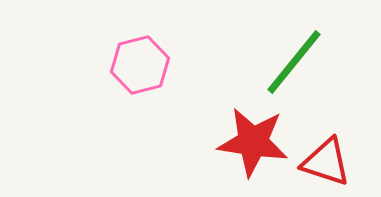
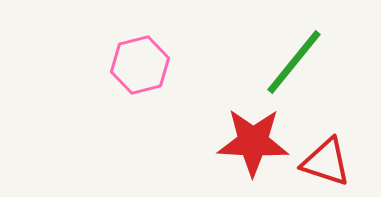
red star: rotated 6 degrees counterclockwise
